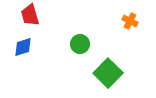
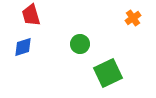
red trapezoid: moved 1 px right
orange cross: moved 3 px right, 3 px up; rotated 28 degrees clockwise
green square: rotated 20 degrees clockwise
